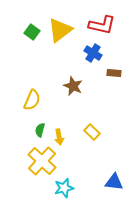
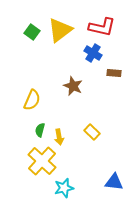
red L-shape: moved 2 px down
